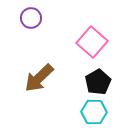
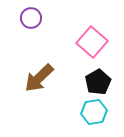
cyan hexagon: rotated 10 degrees counterclockwise
